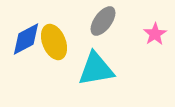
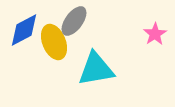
gray ellipse: moved 29 px left
blue diamond: moved 2 px left, 9 px up
